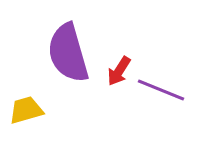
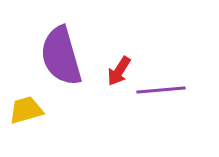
purple semicircle: moved 7 px left, 3 px down
purple line: rotated 27 degrees counterclockwise
